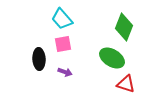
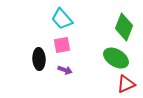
pink square: moved 1 px left, 1 px down
green ellipse: moved 4 px right
purple arrow: moved 2 px up
red triangle: rotated 42 degrees counterclockwise
